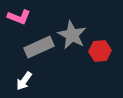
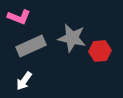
gray star: moved 3 px down; rotated 16 degrees counterclockwise
gray rectangle: moved 8 px left, 1 px up
